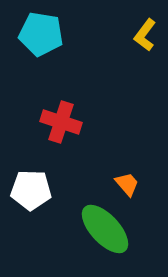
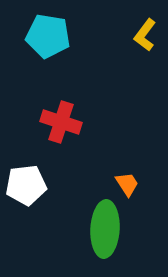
cyan pentagon: moved 7 px right, 2 px down
orange trapezoid: rotated 8 degrees clockwise
white pentagon: moved 5 px left, 5 px up; rotated 9 degrees counterclockwise
green ellipse: rotated 46 degrees clockwise
